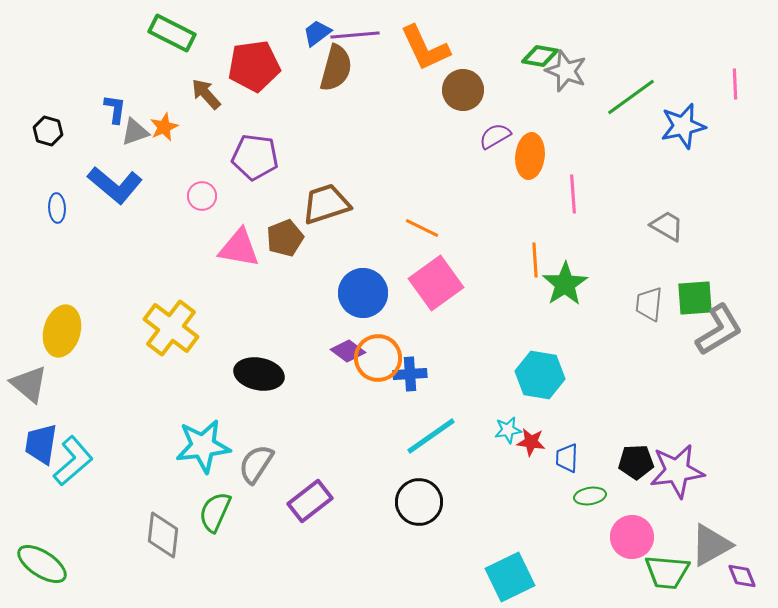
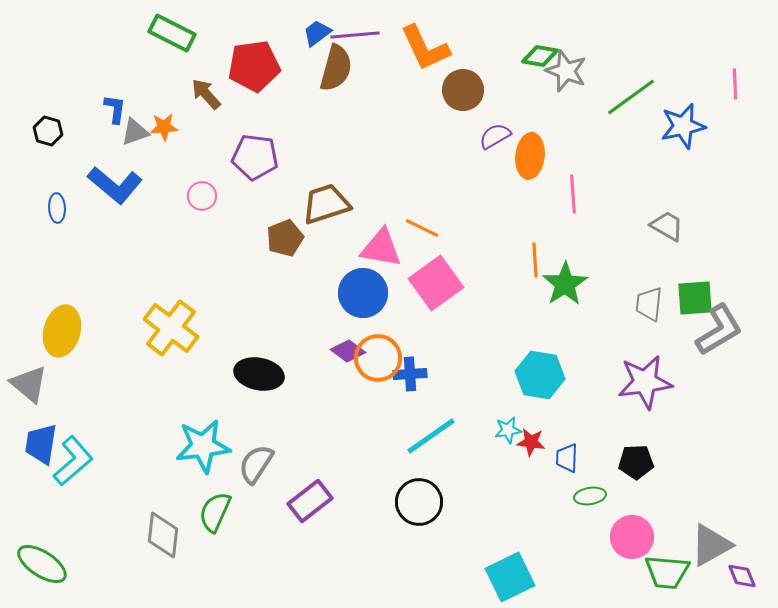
orange star at (164, 127): rotated 20 degrees clockwise
pink triangle at (239, 248): moved 142 px right
purple star at (677, 471): moved 32 px left, 89 px up
